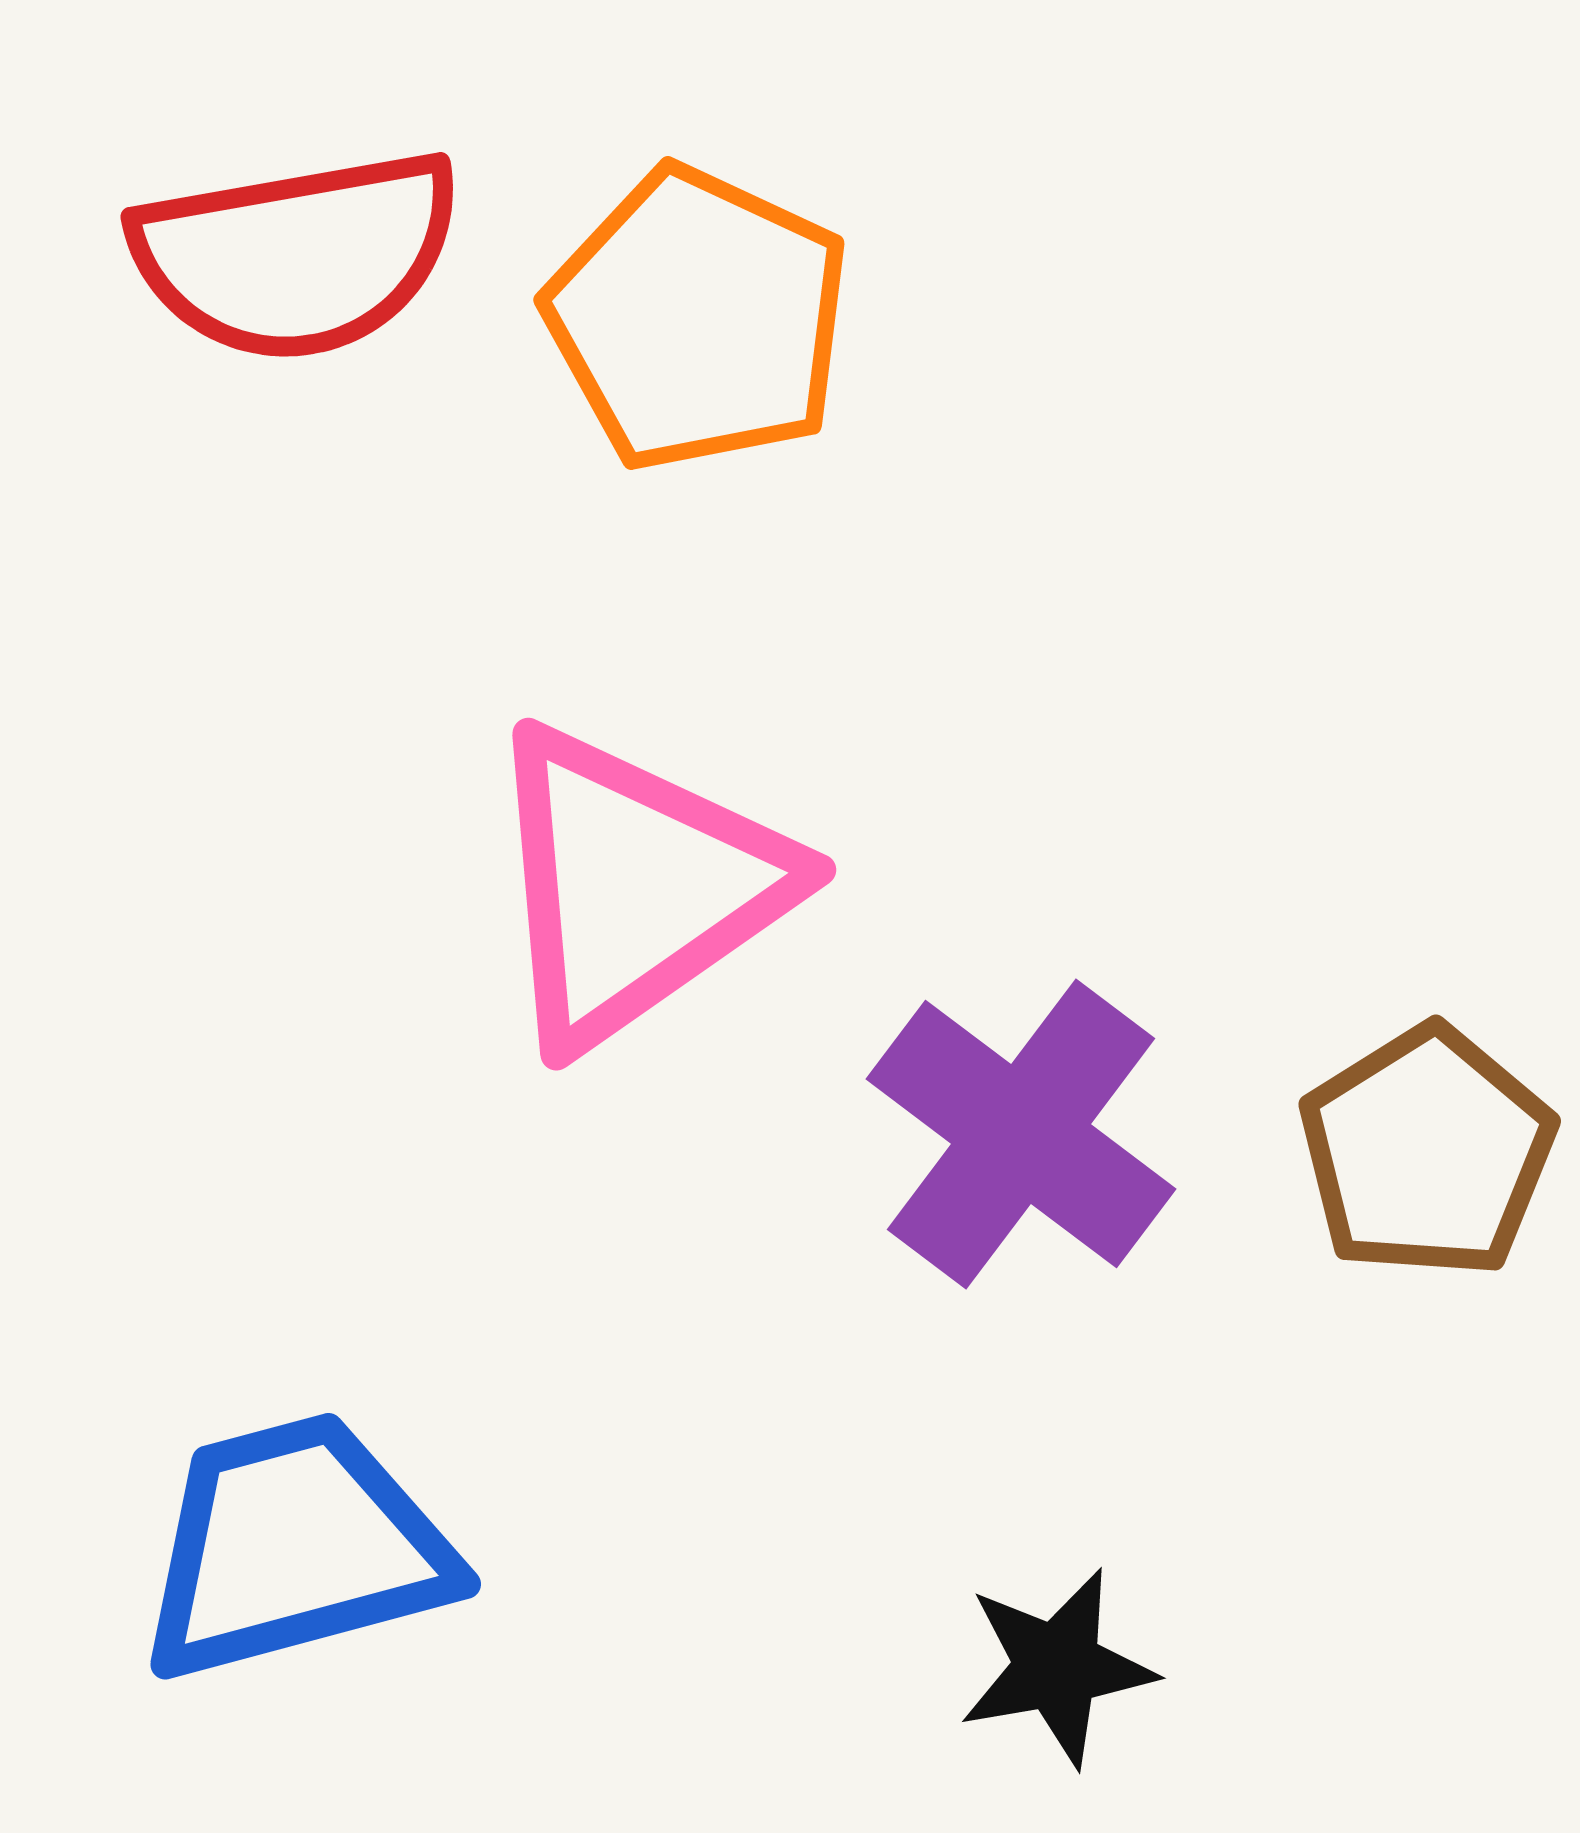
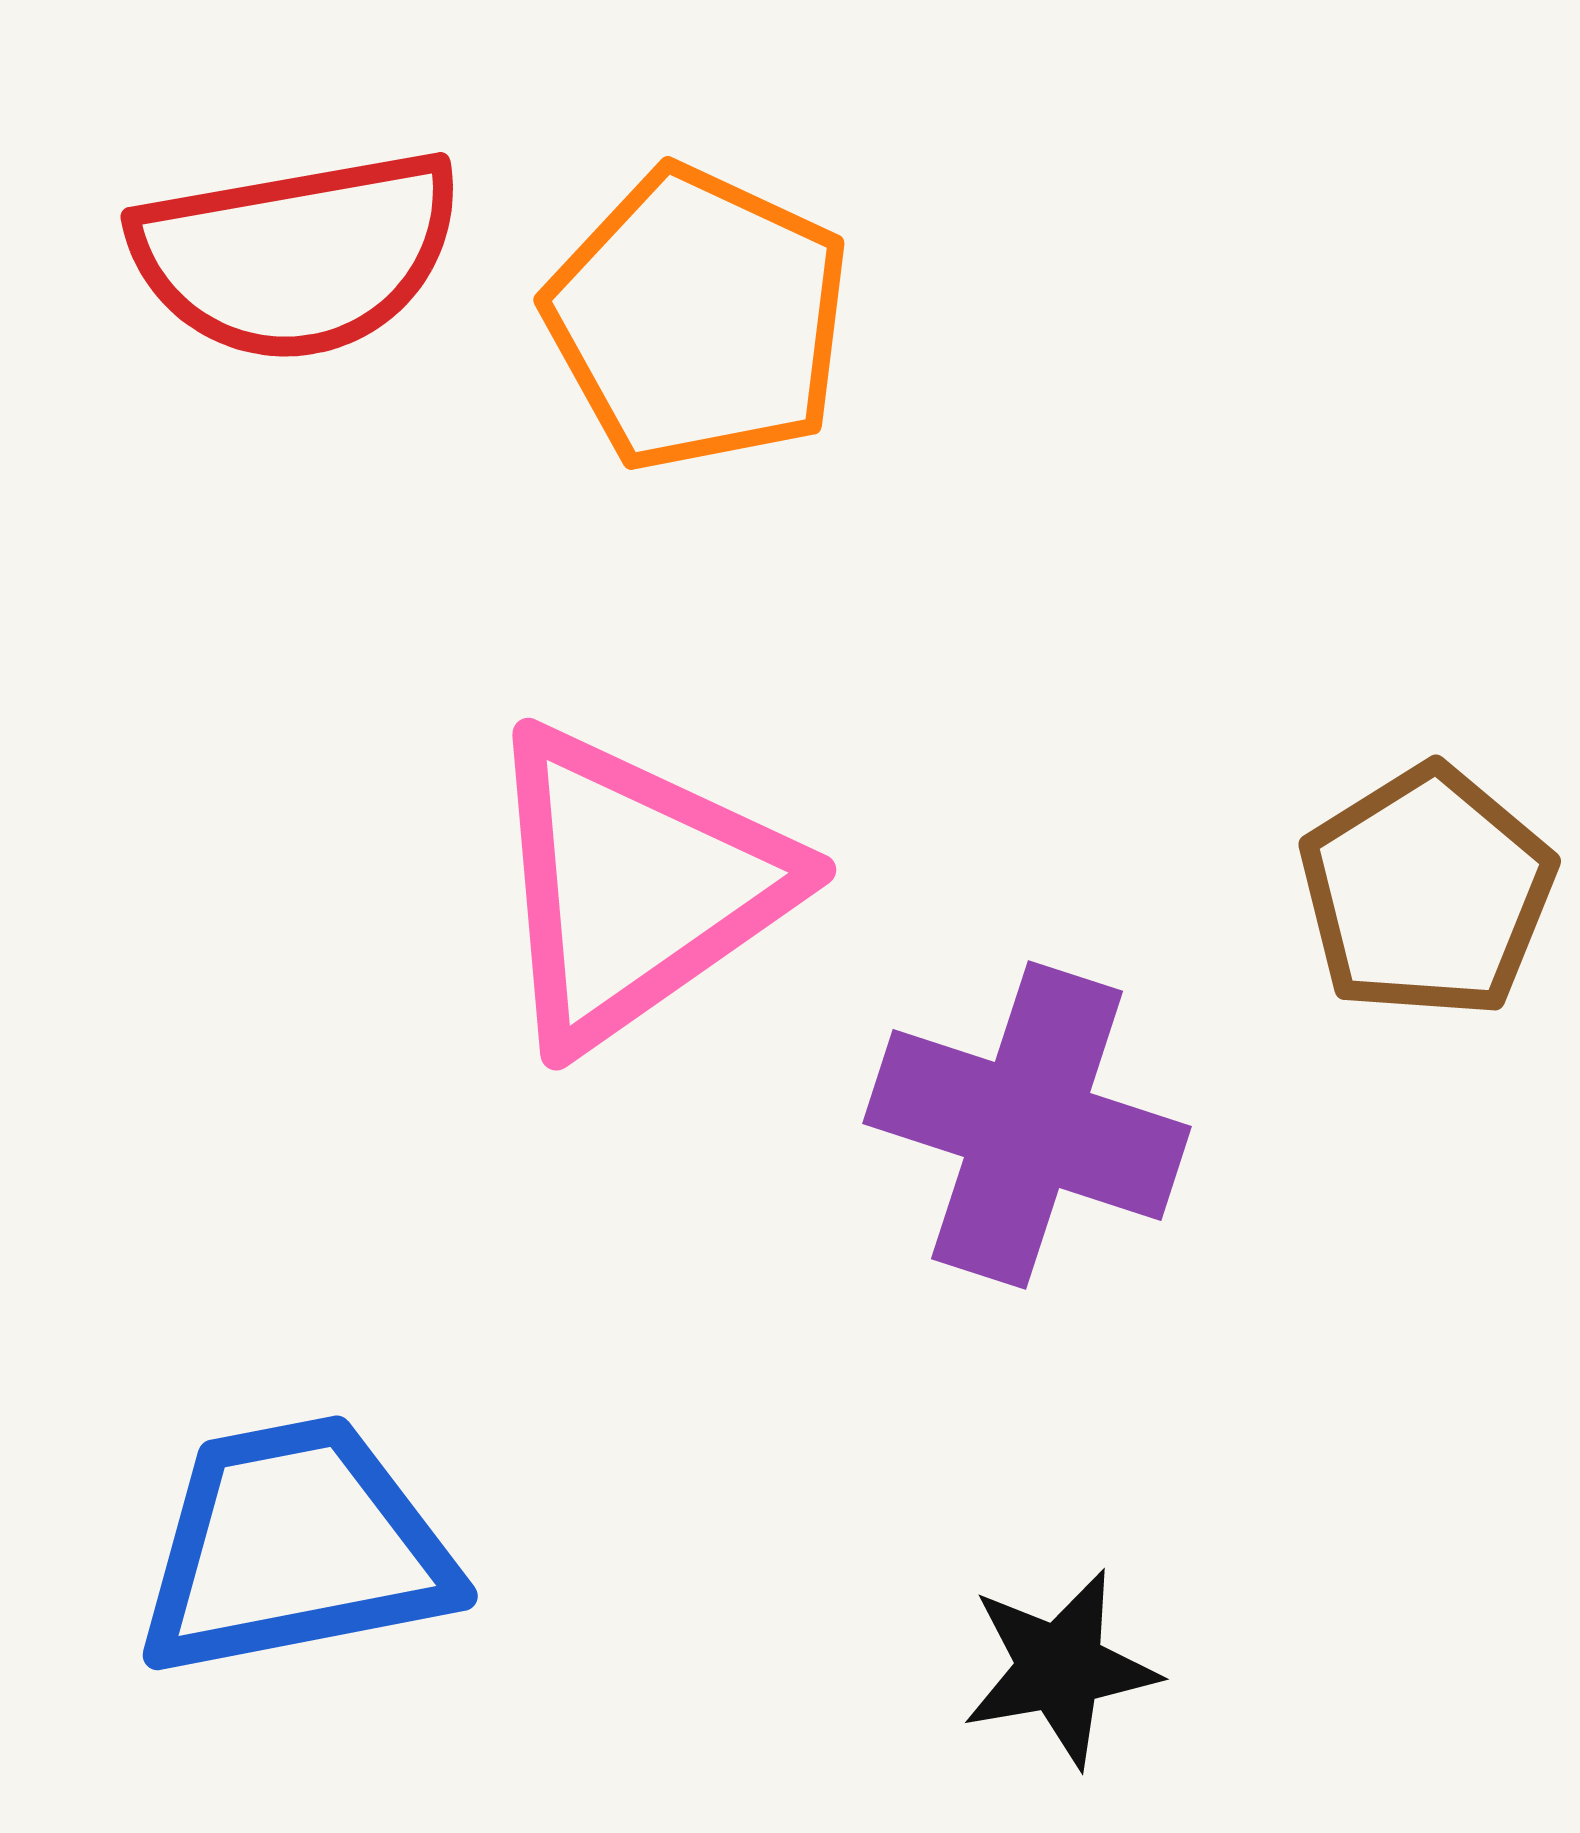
purple cross: moved 6 px right, 9 px up; rotated 19 degrees counterclockwise
brown pentagon: moved 260 px up
blue trapezoid: rotated 4 degrees clockwise
black star: moved 3 px right, 1 px down
